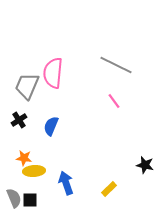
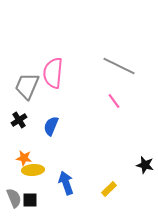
gray line: moved 3 px right, 1 px down
yellow ellipse: moved 1 px left, 1 px up
